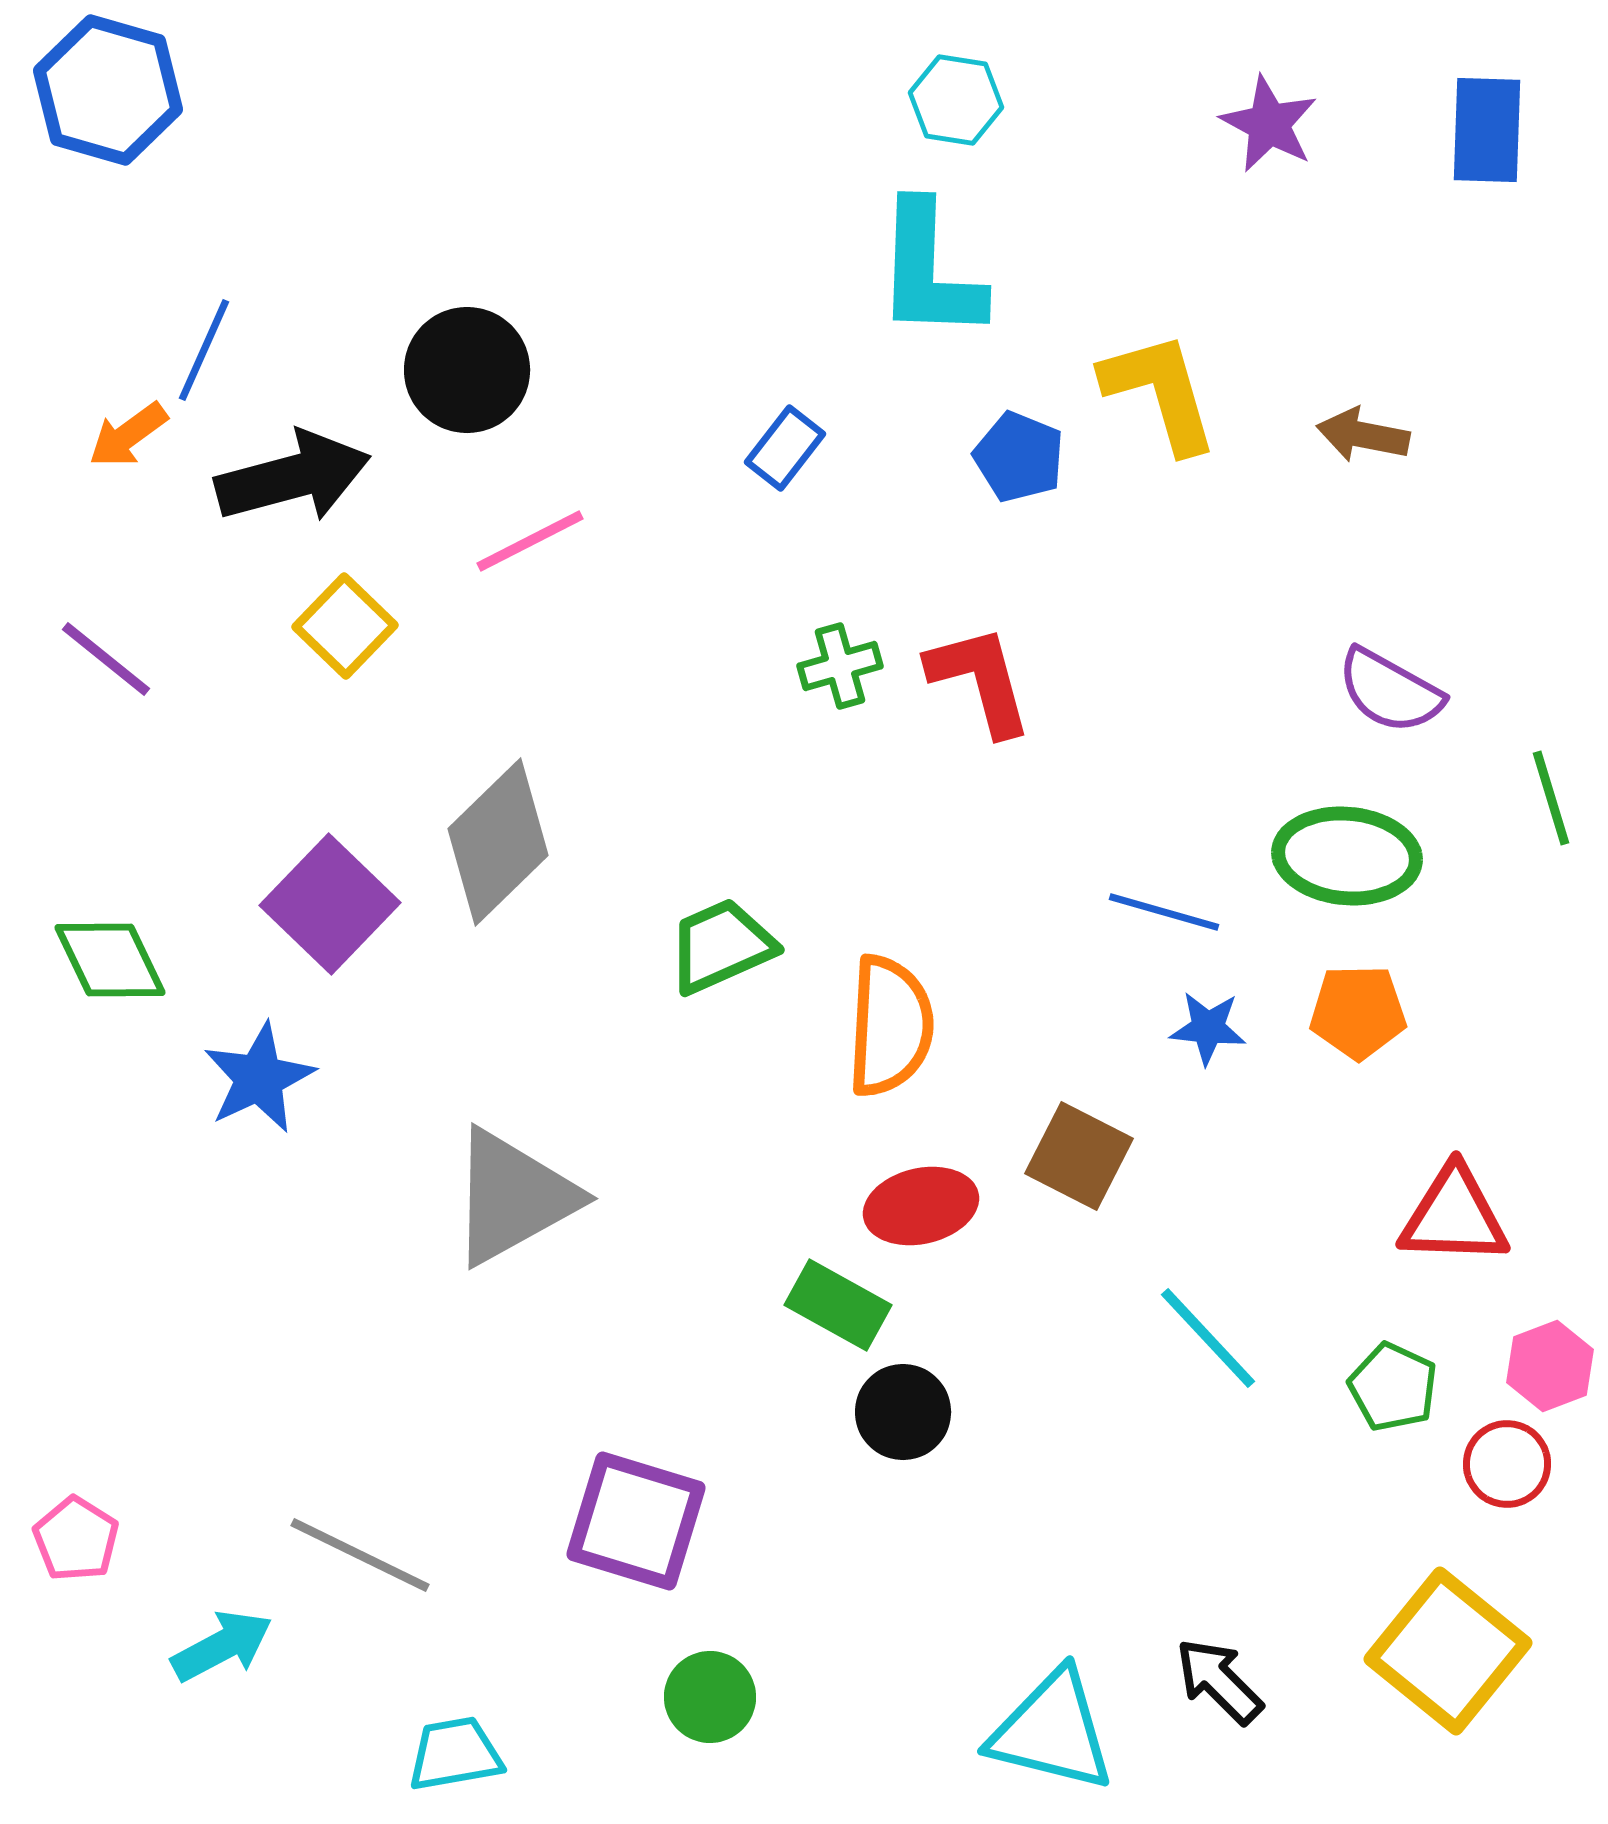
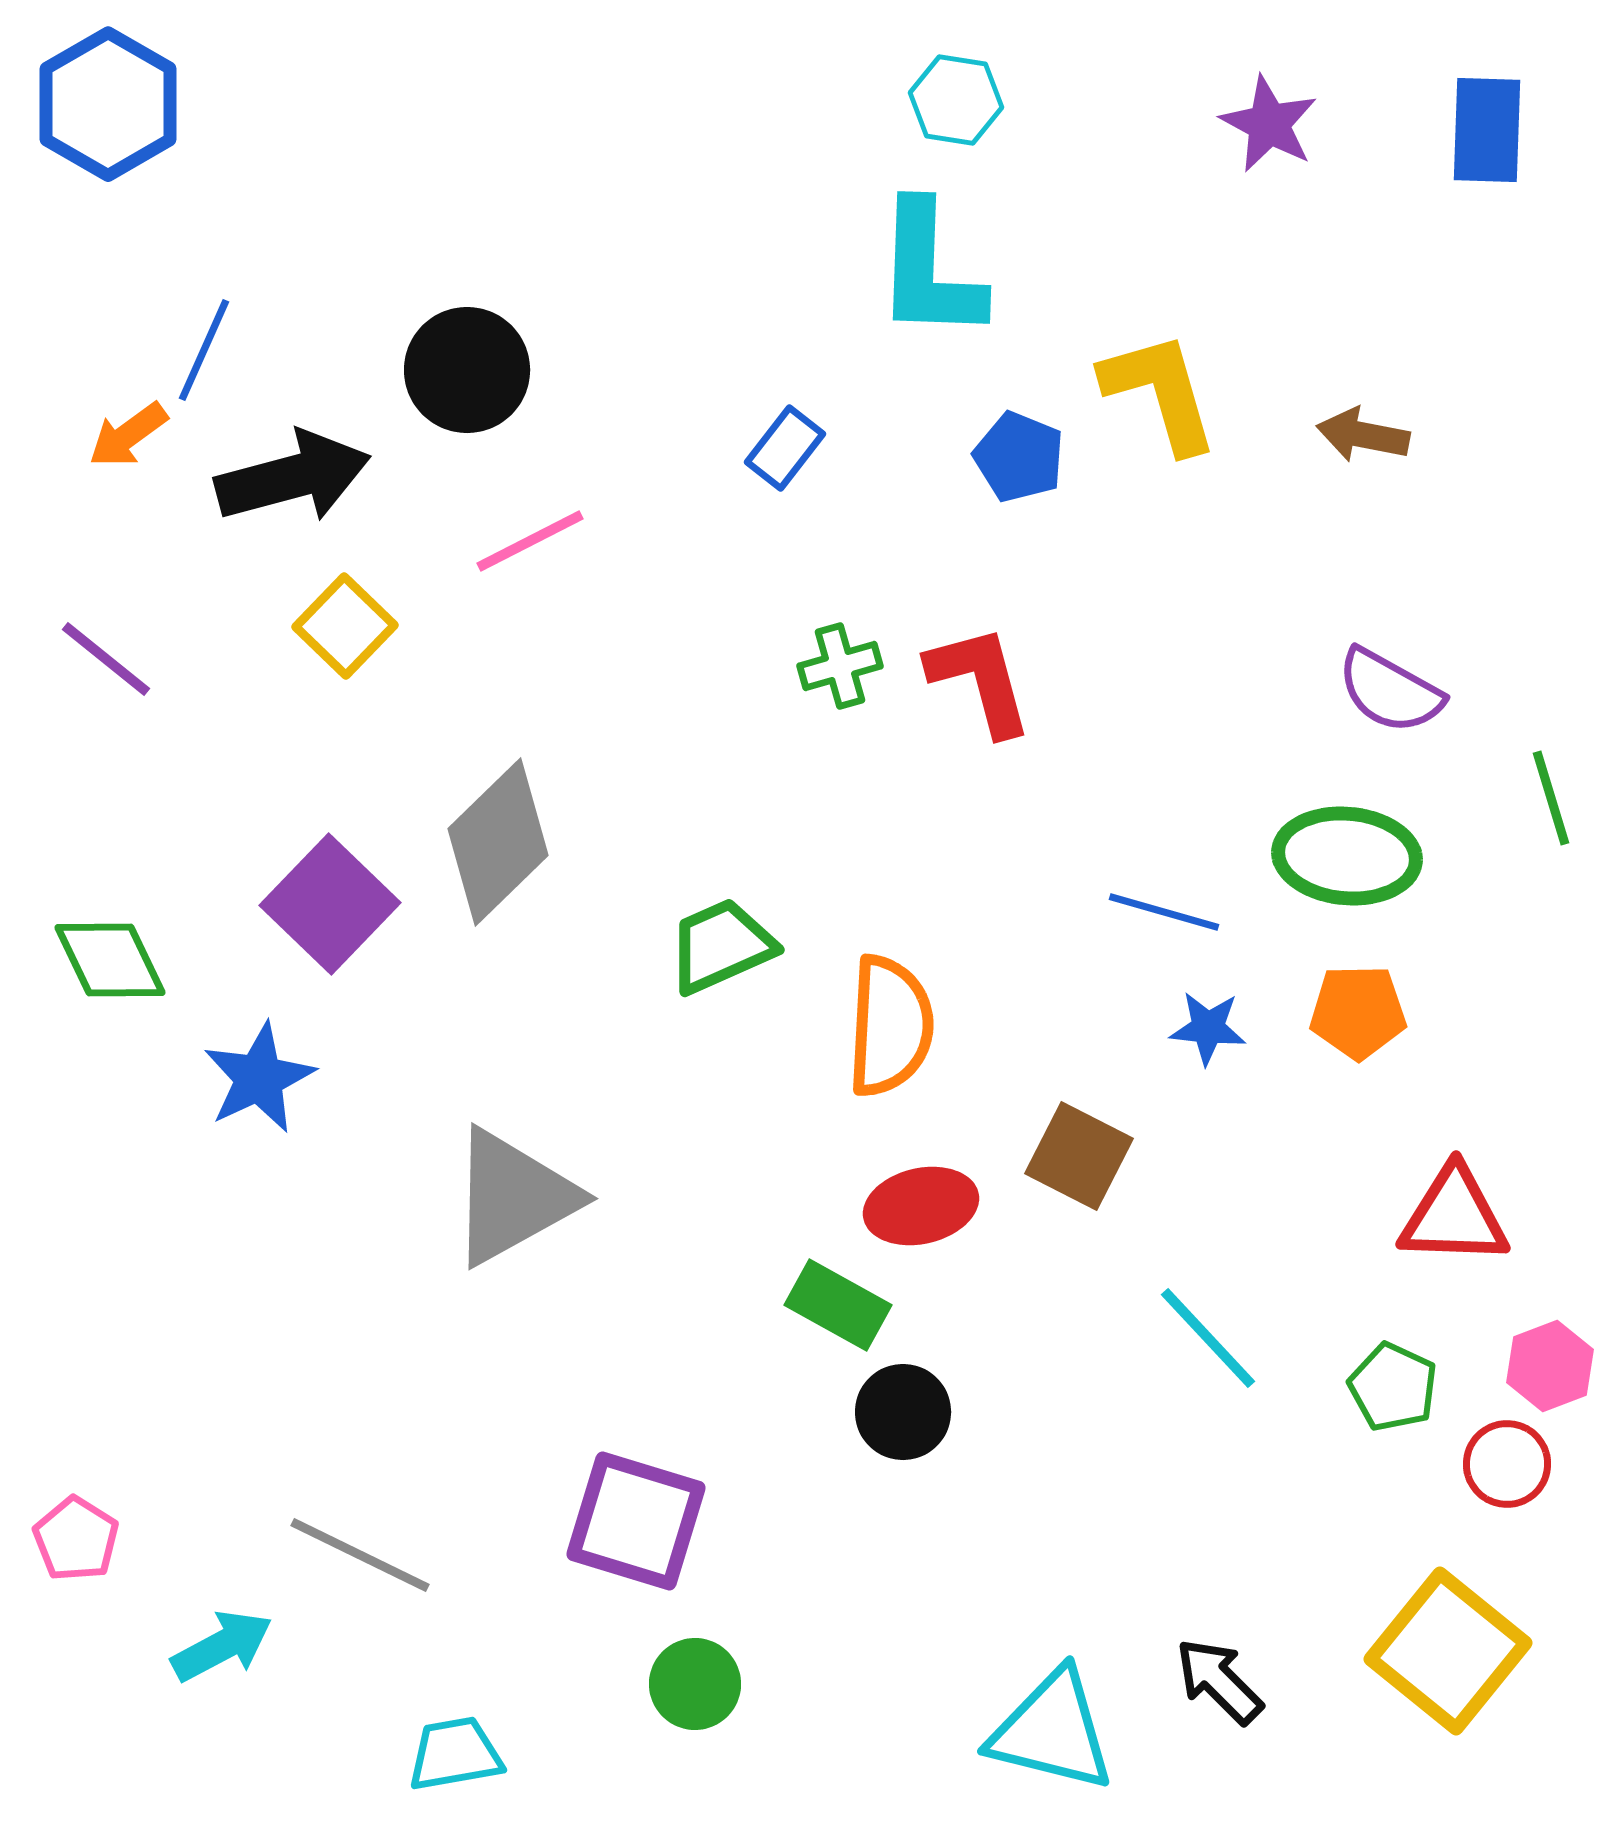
blue hexagon at (108, 90): moved 14 px down; rotated 14 degrees clockwise
green circle at (710, 1697): moved 15 px left, 13 px up
